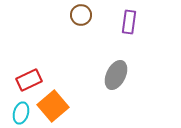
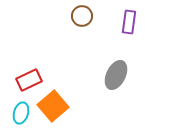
brown circle: moved 1 px right, 1 px down
